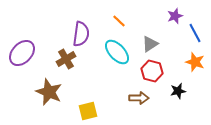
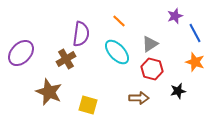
purple ellipse: moved 1 px left
red hexagon: moved 2 px up
yellow square: moved 6 px up; rotated 30 degrees clockwise
